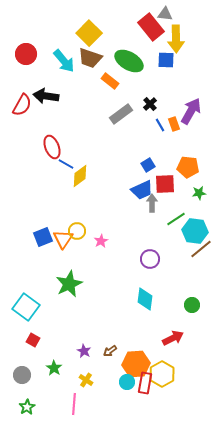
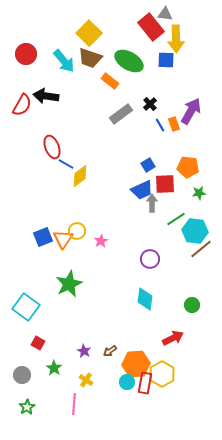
red square at (33, 340): moved 5 px right, 3 px down
